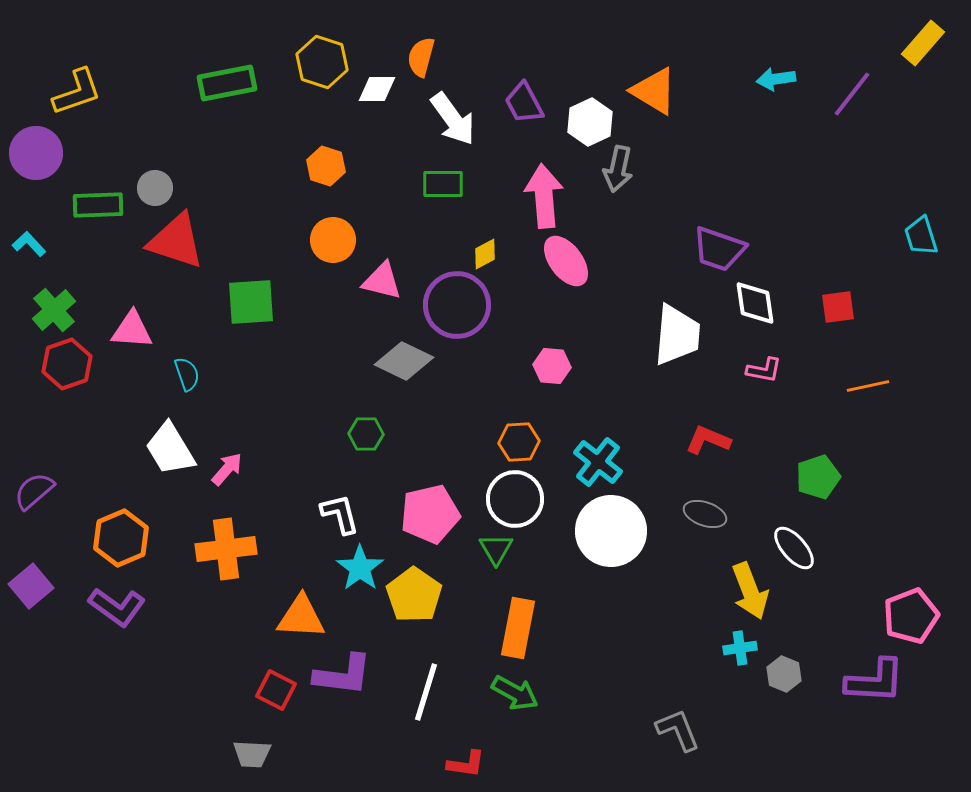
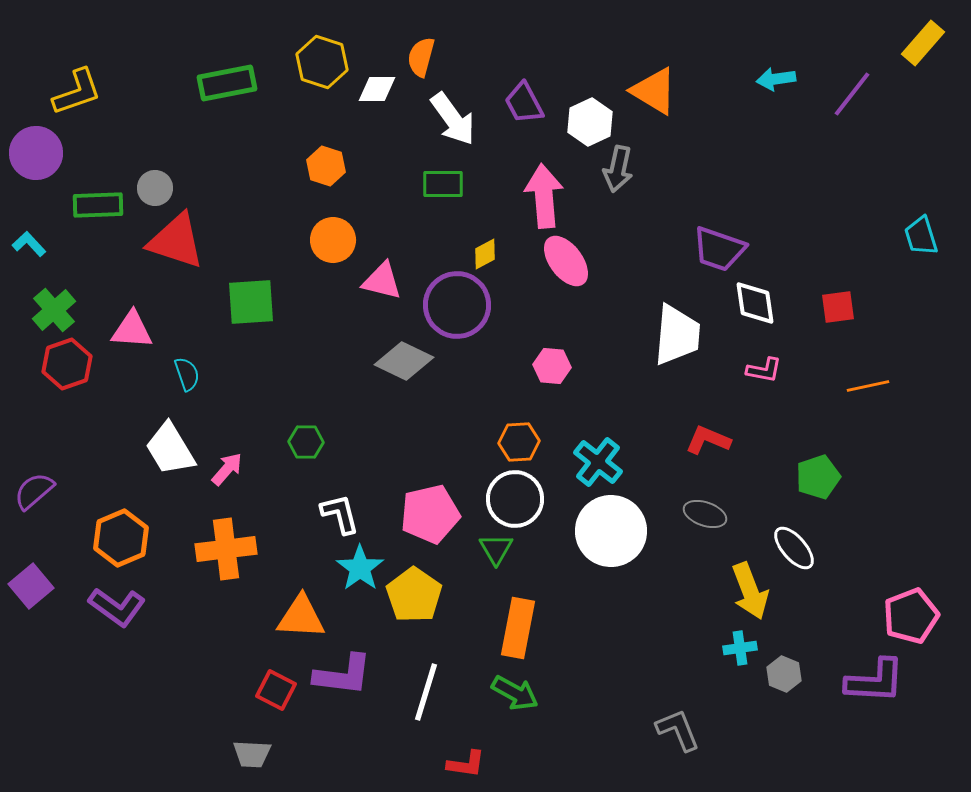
green hexagon at (366, 434): moved 60 px left, 8 px down
